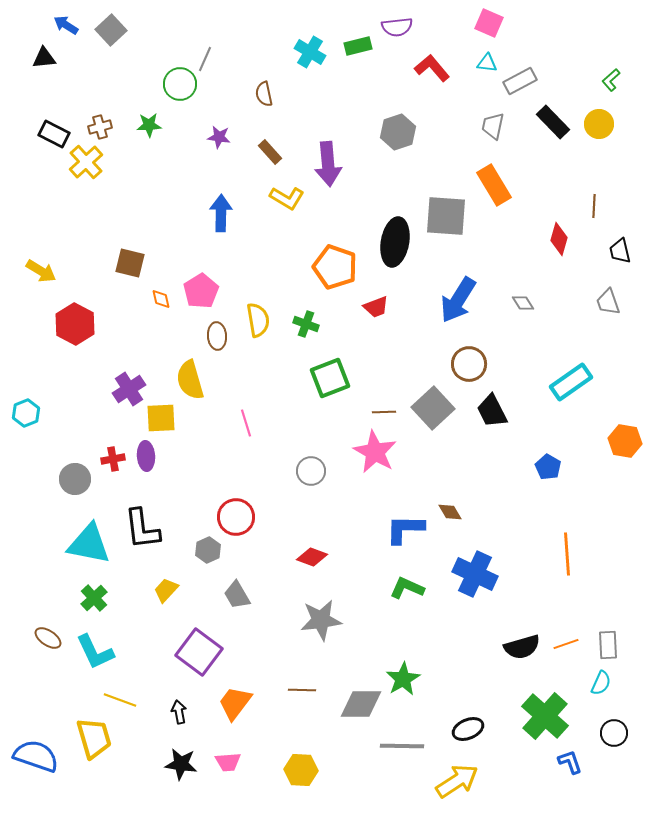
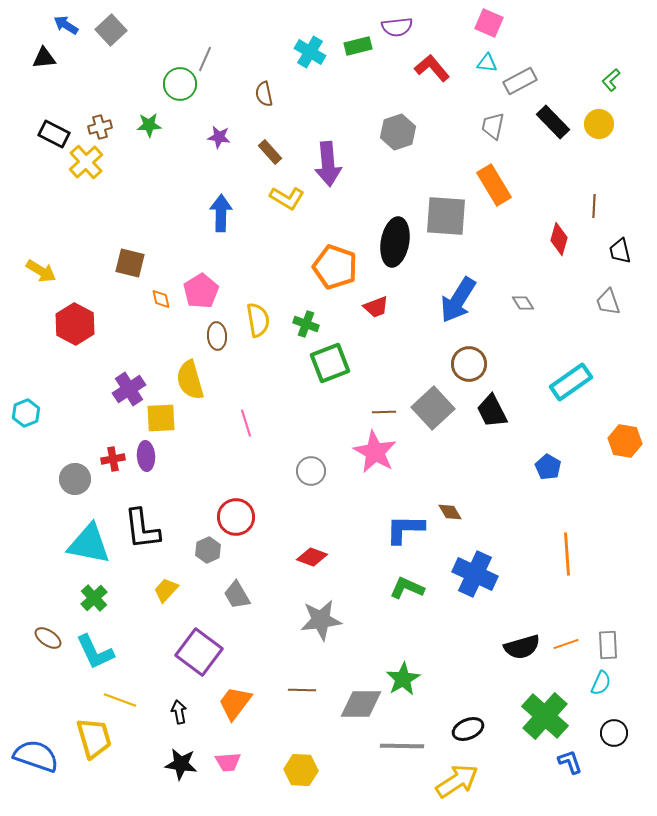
green square at (330, 378): moved 15 px up
